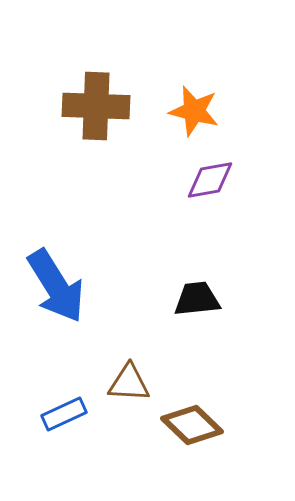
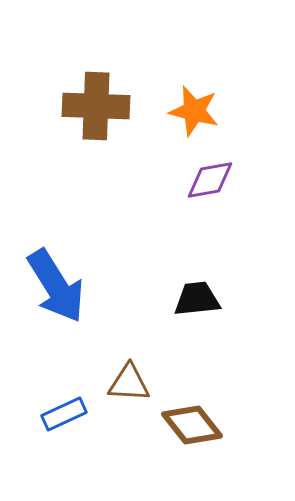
brown diamond: rotated 8 degrees clockwise
